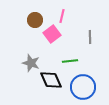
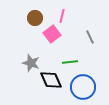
brown circle: moved 2 px up
gray line: rotated 24 degrees counterclockwise
green line: moved 1 px down
